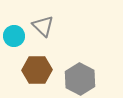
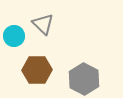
gray triangle: moved 2 px up
gray hexagon: moved 4 px right
